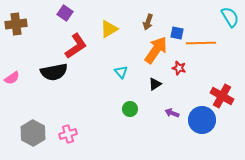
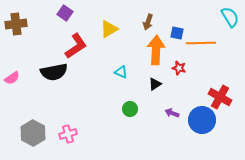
orange arrow: rotated 32 degrees counterclockwise
cyan triangle: rotated 24 degrees counterclockwise
red cross: moved 2 px left, 1 px down
